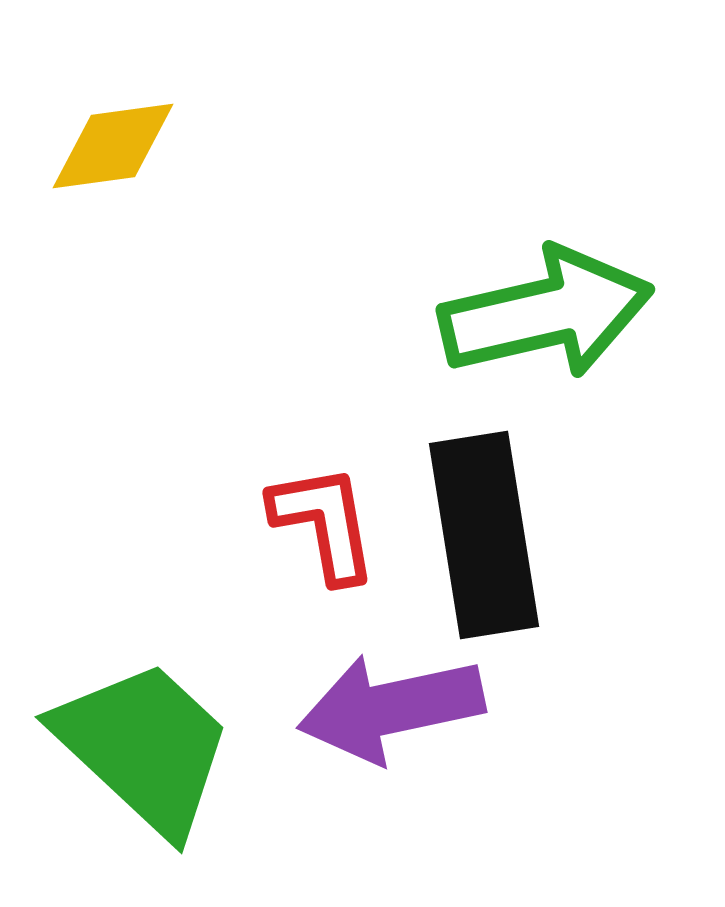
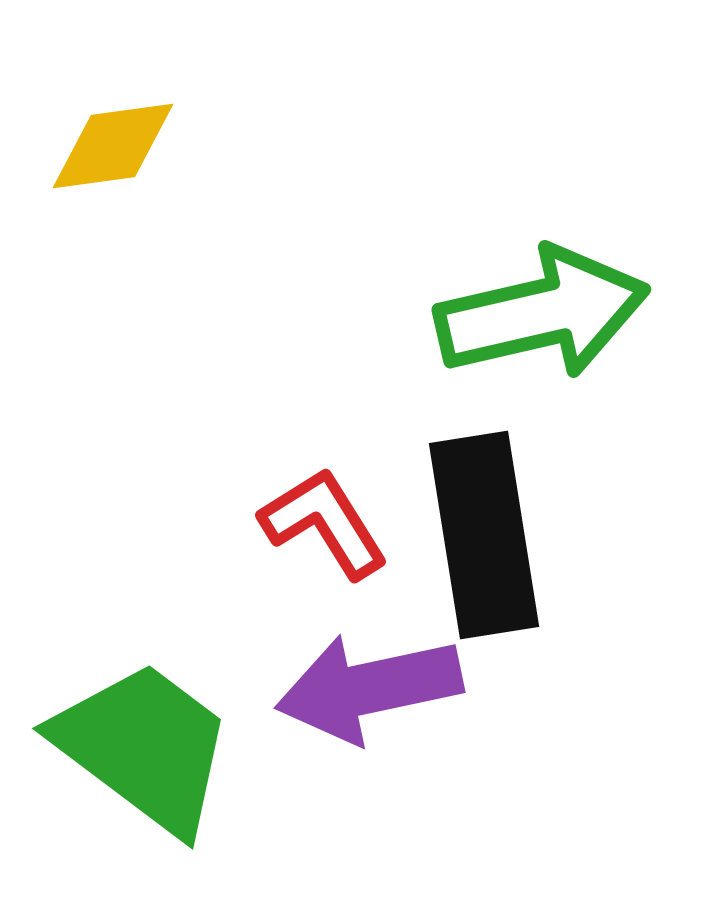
green arrow: moved 4 px left
red L-shape: rotated 22 degrees counterclockwise
purple arrow: moved 22 px left, 20 px up
green trapezoid: rotated 6 degrees counterclockwise
